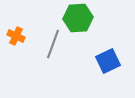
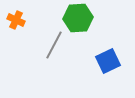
orange cross: moved 16 px up
gray line: moved 1 px right, 1 px down; rotated 8 degrees clockwise
